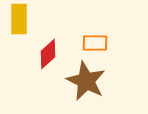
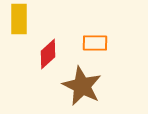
brown star: moved 4 px left, 5 px down
